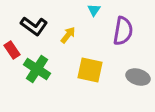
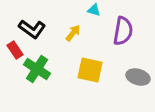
cyan triangle: rotated 48 degrees counterclockwise
black L-shape: moved 2 px left, 3 px down
yellow arrow: moved 5 px right, 2 px up
red rectangle: moved 3 px right
